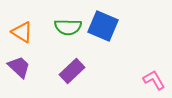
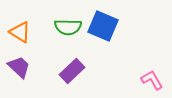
orange triangle: moved 2 px left
pink L-shape: moved 2 px left
